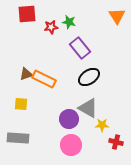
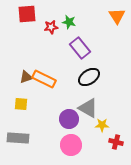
brown triangle: moved 3 px down
